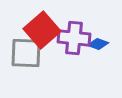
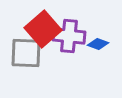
red square: moved 1 px right, 1 px up
purple cross: moved 5 px left, 2 px up
